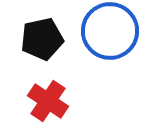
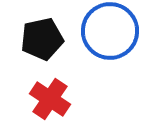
red cross: moved 2 px right, 2 px up
